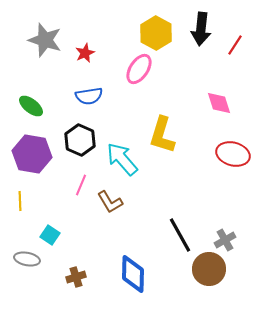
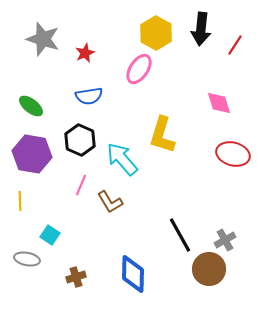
gray star: moved 2 px left, 1 px up
